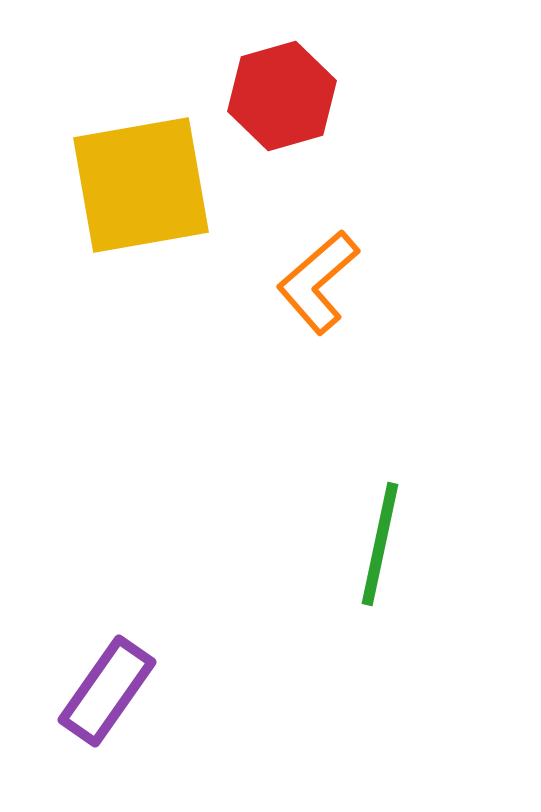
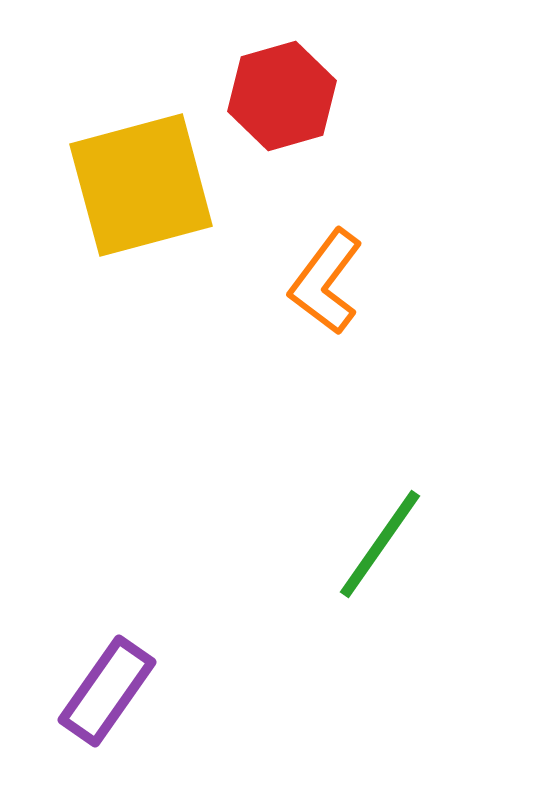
yellow square: rotated 5 degrees counterclockwise
orange L-shape: moved 8 px right; rotated 12 degrees counterclockwise
green line: rotated 23 degrees clockwise
